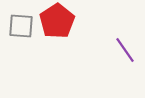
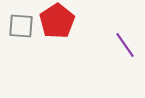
purple line: moved 5 px up
